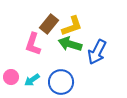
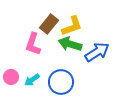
blue arrow: rotated 150 degrees counterclockwise
